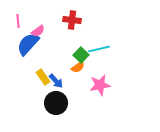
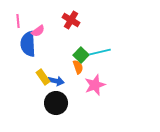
red cross: moved 1 px left; rotated 24 degrees clockwise
blue semicircle: rotated 45 degrees counterclockwise
cyan line: moved 1 px right, 3 px down
orange semicircle: rotated 72 degrees counterclockwise
blue arrow: rotated 35 degrees counterclockwise
pink star: moved 5 px left; rotated 10 degrees counterclockwise
